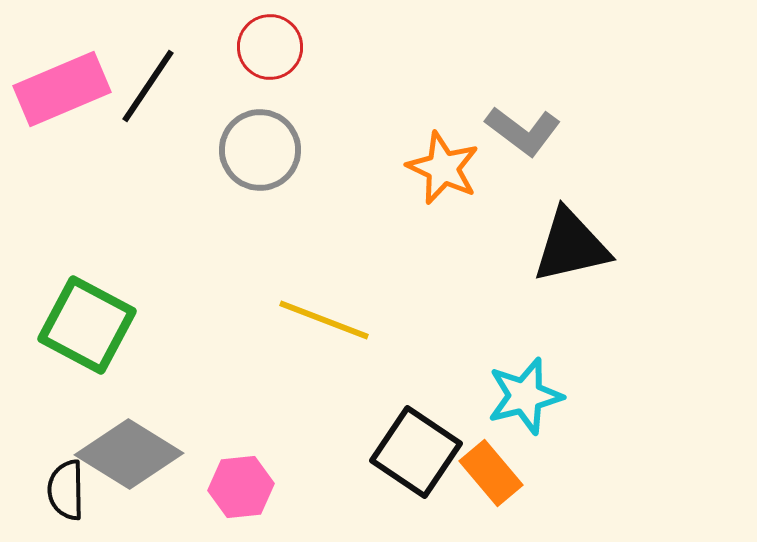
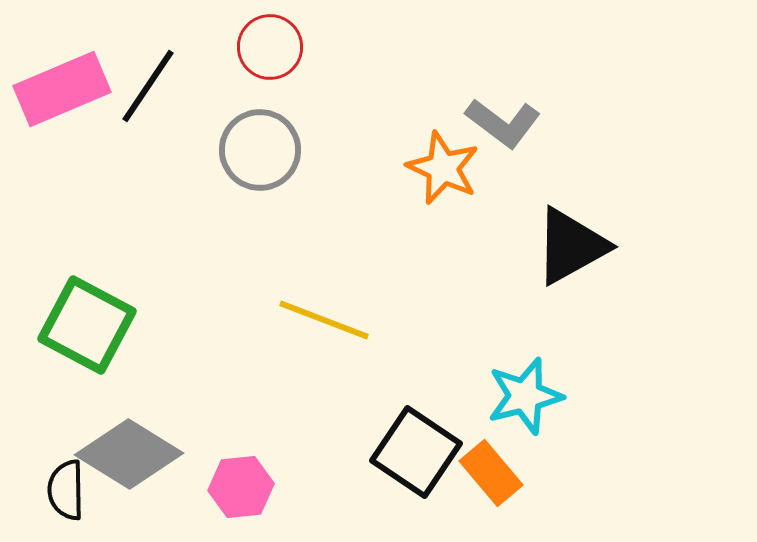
gray L-shape: moved 20 px left, 8 px up
black triangle: rotated 16 degrees counterclockwise
